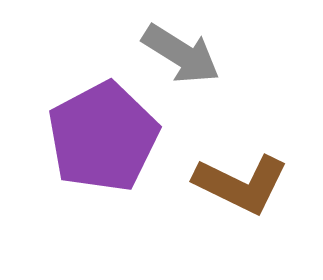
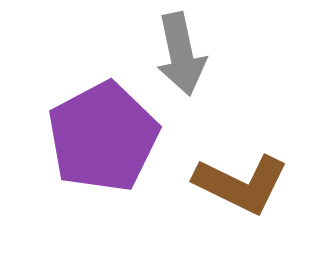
gray arrow: rotated 46 degrees clockwise
